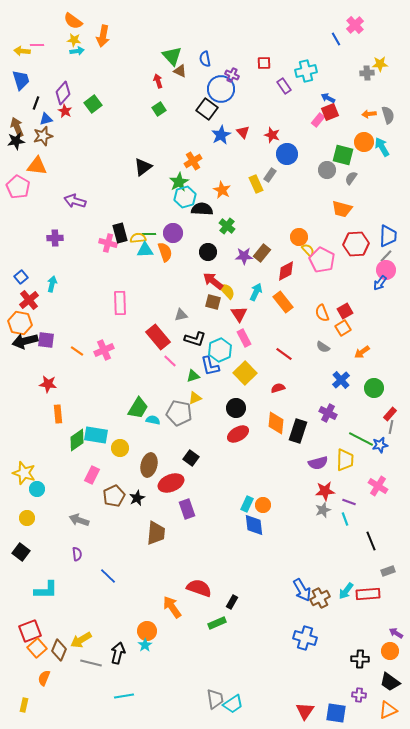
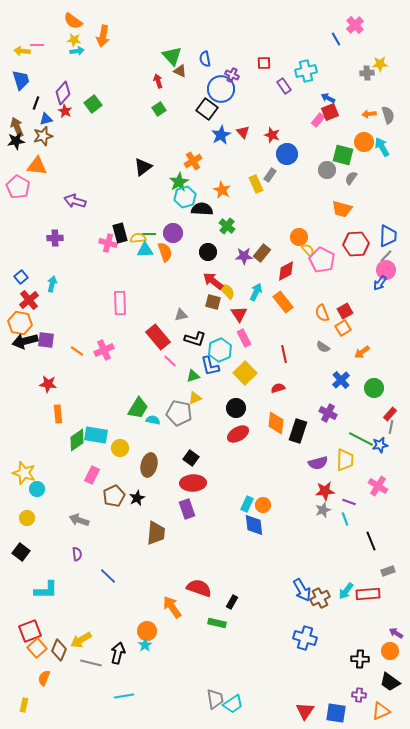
red line at (284, 354): rotated 42 degrees clockwise
red ellipse at (171, 483): moved 22 px right; rotated 20 degrees clockwise
green rectangle at (217, 623): rotated 36 degrees clockwise
orange triangle at (388, 710): moved 7 px left, 1 px down
